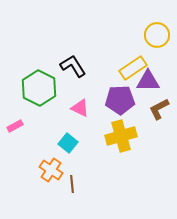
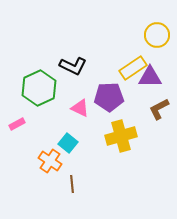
black L-shape: rotated 148 degrees clockwise
purple triangle: moved 2 px right, 4 px up
green hexagon: rotated 8 degrees clockwise
purple pentagon: moved 11 px left, 3 px up
pink rectangle: moved 2 px right, 2 px up
orange cross: moved 1 px left, 9 px up
